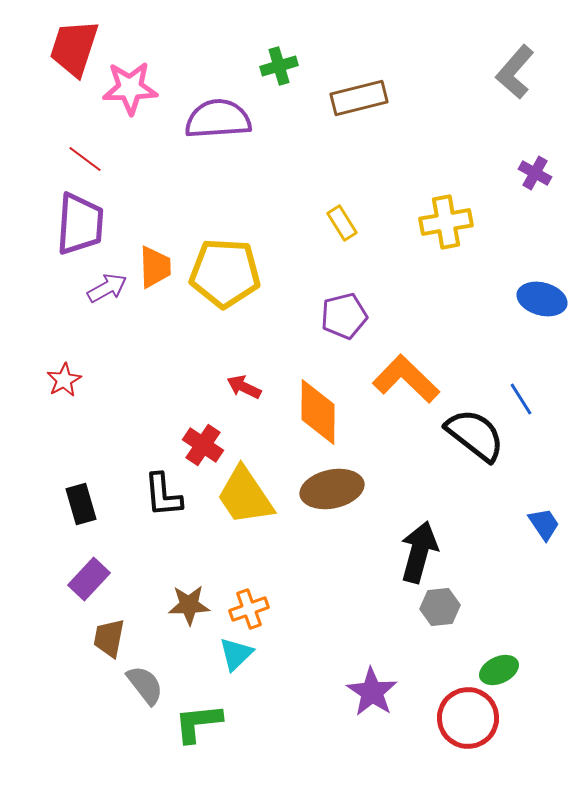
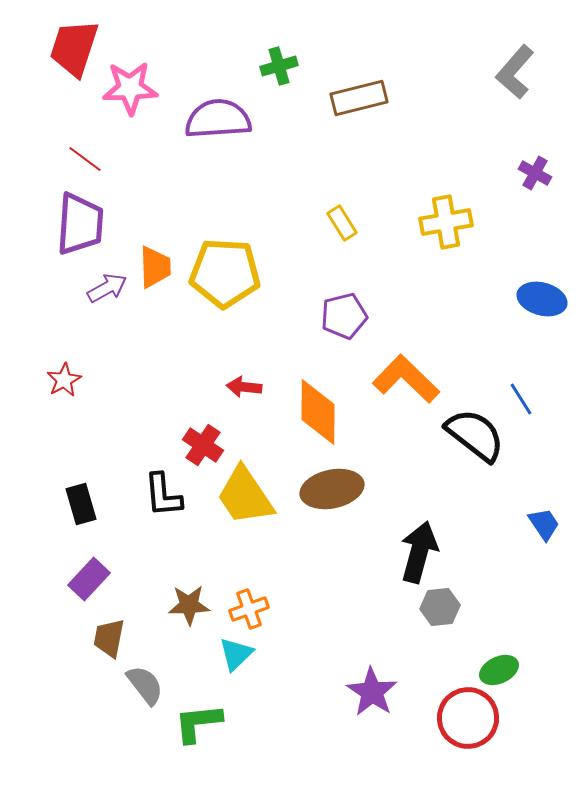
red arrow: rotated 20 degrees counterclockwise
